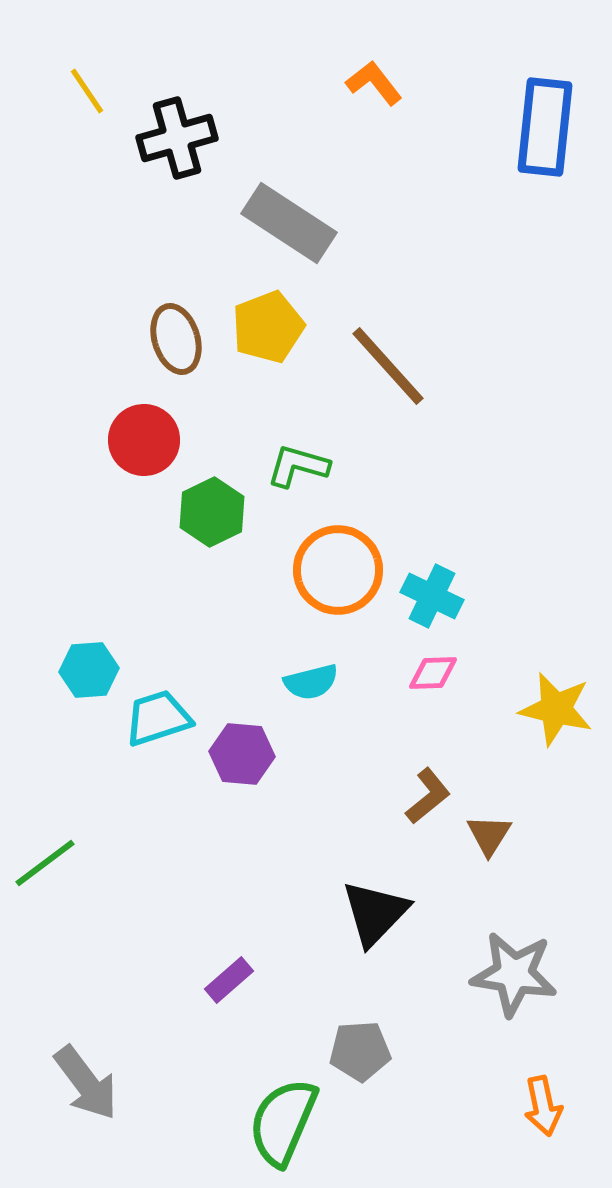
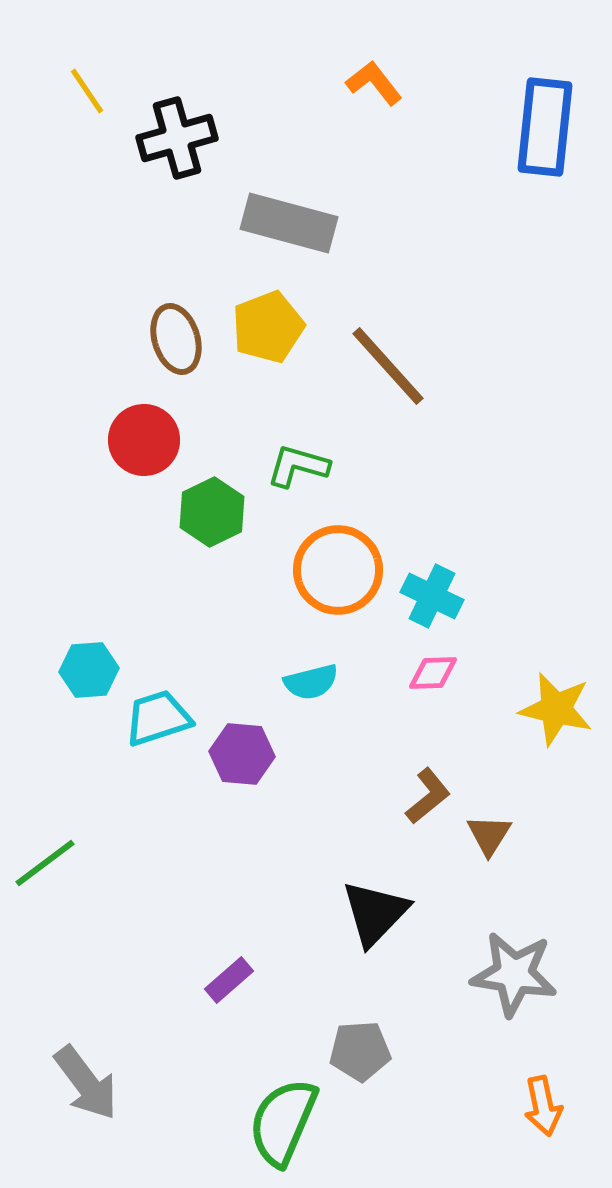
gray rectangle: rotated 18 degrees counterclockwise
